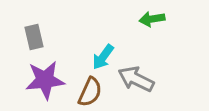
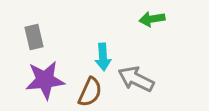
cyan arrow: rotated 40 degrees counterclockwise
